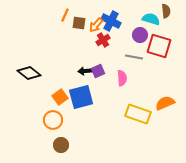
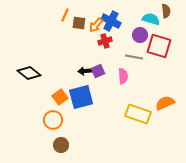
red cross: moved 2 px right, 1 px down; rotated 16 degrees clockwise
pink semicircle: moved 1 px right, 2 px up
